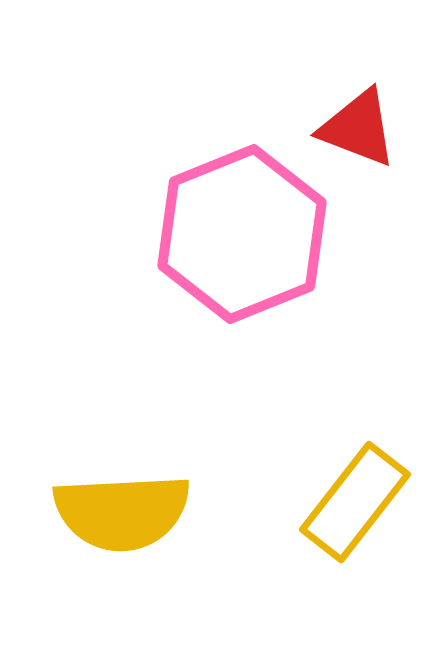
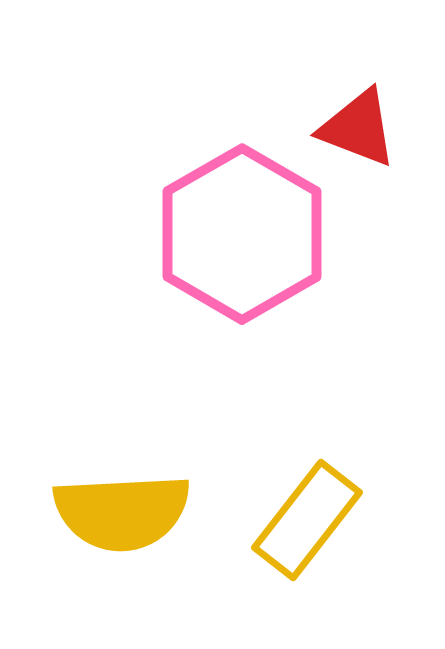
pink hexagon: rotated 8 degrees counterclockwise
yellow rectangle: moved 48 px left, 18 px down
